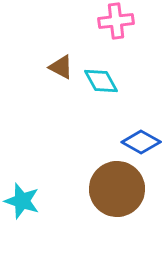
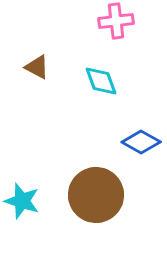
brown triangle: moved 24 px left
cyan diamond: rotated 9 degrees clockwise
brown circle: moved 21 px left, 6 px down
